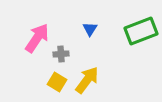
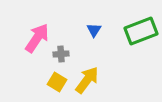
blue triangle: moved 4 px right, 1 px down
